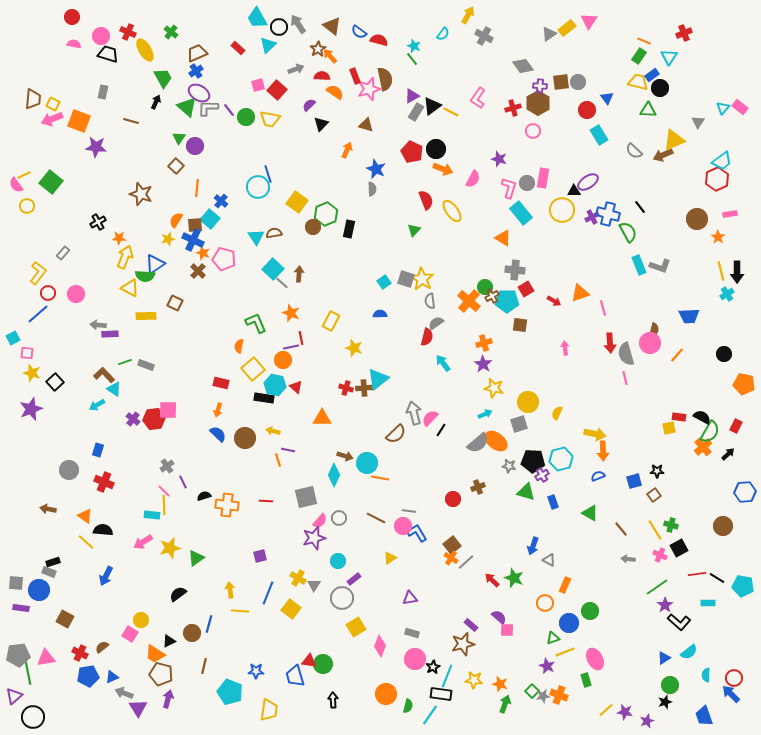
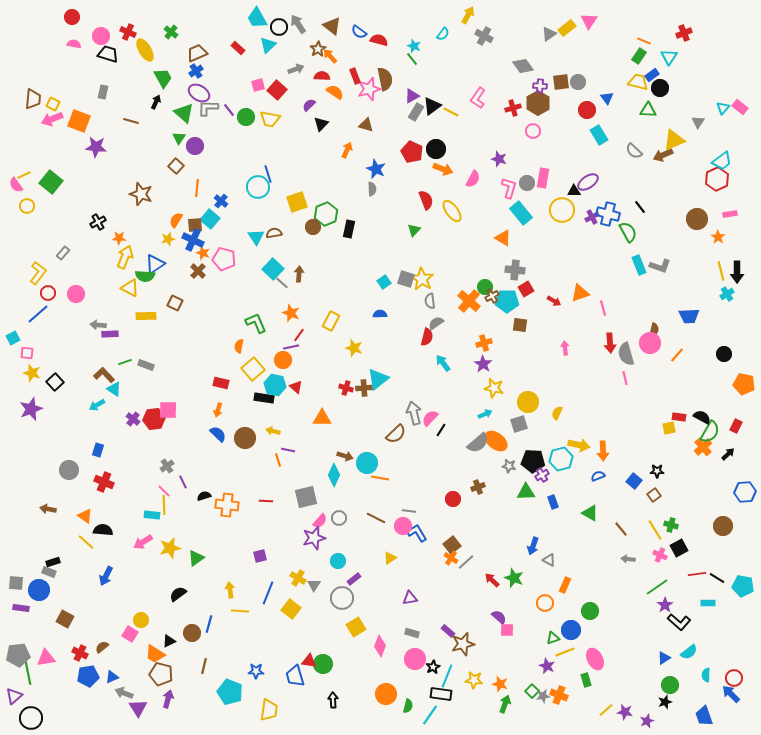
green triangle at (187, 107): moved 3 px left, 6 px down
yellow square at (297, 202): rotated 35 degrees clockwise
red line at (301, 338): moved 2 px left, 3 px up; rotated 48 degrees clockwise
yellow arrow at (595, 434): moved 16 px left, 11 px down
blue square at (634, 481): rotated 35 degrees counterclockwise
green triangle at (526, 492): rotated 18 degrees counterclockwise
blue circle at (569, 623): moved 2 px right, 7 px down
purple rectangle at (471, 625): moved 23 px left, 6 px down
black circle at (33, 717): moved 2 px left, 1 px down
